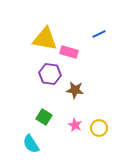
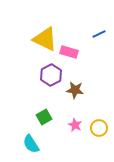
yellow triangle: rotated 16 degrees clockwise
purple hexagon: moved 1 px right, 1 px down; rotated 25 degrees clockwise
green square: rotated 28 degrees clockwise
